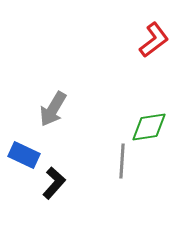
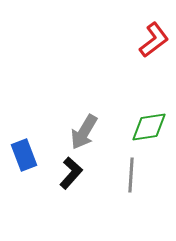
gray arrow: moved 31 px right, 23 px down
blue rectangle: rotated 44 degrees clockwise
gray line: moved 9 px right, 14 px down
black L-shape: moved 17 px right, 10 px up
